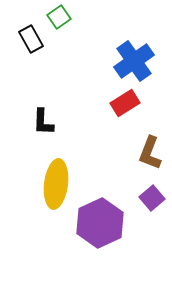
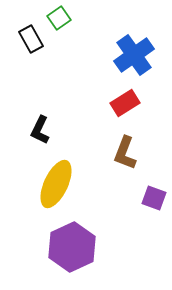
green square: moved 1 px down
blue cross: moved 6 px up
black L-shape: moved 3 px left, 8 px down; rotated 24 degrees clockwise
brown L-shape: moved 25 px left
yellow ellipse: rotated 18 degrees clockwise
purple square: moved 2 px right; rotated 30 degrees counterclockwise
purple hexagon: moved 28 px left, 24 px down
